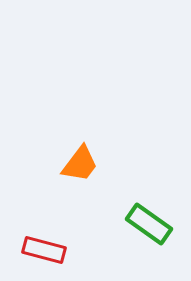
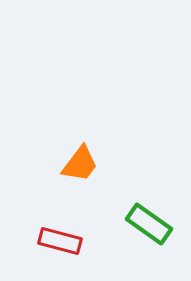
red rectangle: moved 16 px right, 9 px up
